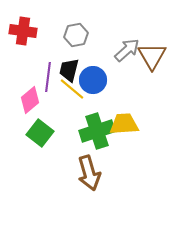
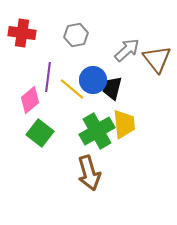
red cross: moved 1 px left, 2 px down
brown triangle: moved 5 px right, 3 px down; rotated 8 degrees counterclockwise
black trapezoid: moved 43 px right, 18 px down
yellow trapezoid: rotated 88 degrees clockwise
green cross: rotated 12 degrees counterclockwise
